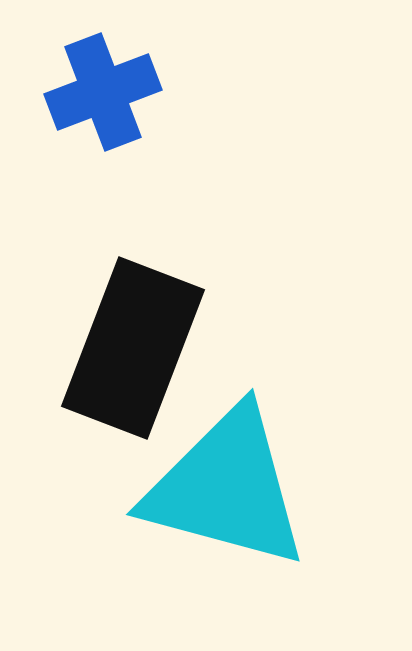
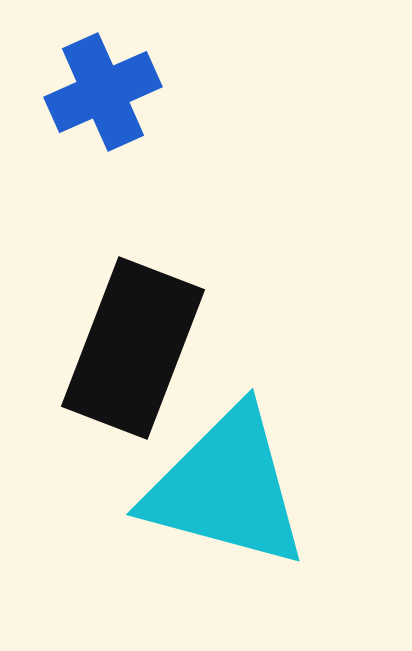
blue cross: rotated 3 degrees counterclockwise
